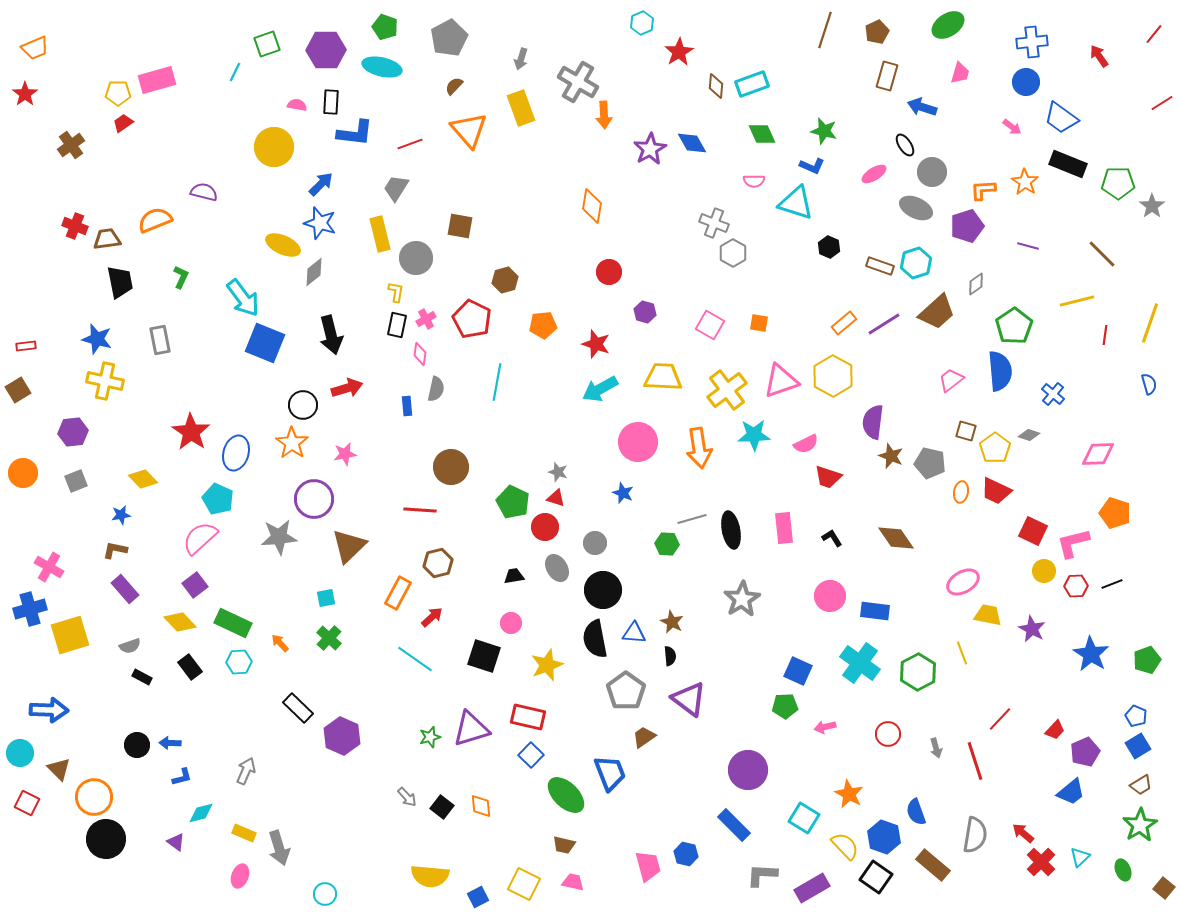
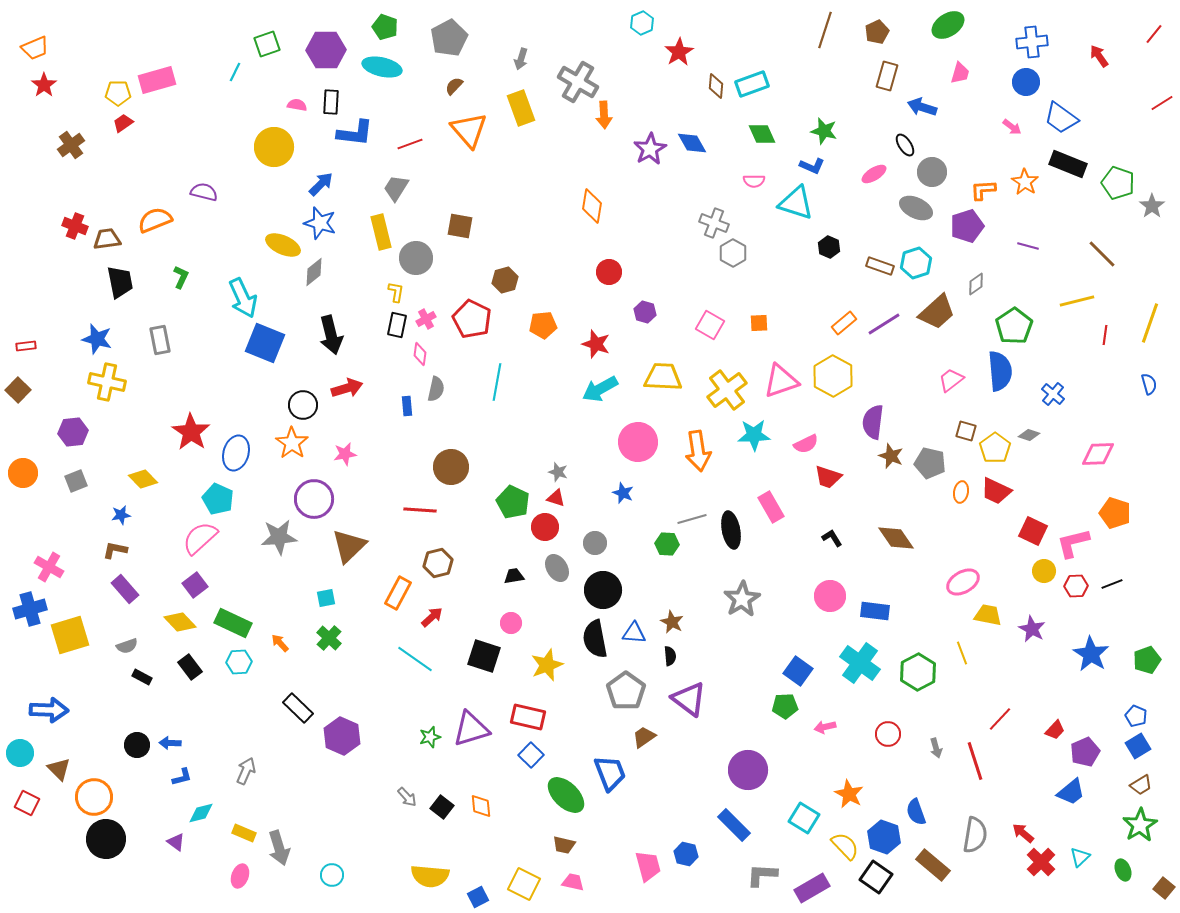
red star at (25, 94): moved 19 px right, 9 px up
green pentagon at (1118, 183): rotated 20 degrees clockwise
yellow rectangle at (380, 234): moved 1 px right, 2 px up
cyan arrow at (243, 298): rotated 12 degrees clockwise
orange square at (759, 323): rotated 12 degrees counterclockwise
yellow cross at (105, 381): moved 2 px right, 1 px down
brown square at (18, 390): rotated 15 degrees counterclockwise
orange arrow at (699, 448): moved 1 px left, 3 px down
pink rectangle at (784, 528): moved 13 px left, 21 px up; rotated 24 degrees counterclockwise
gray semicircle at (130, 646): moved 3 px left
blue square at (798, 671): rotated 12 degrees clockwise
cyan circle at (325, 894): moved 7 px right, 19 px up
